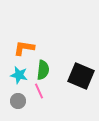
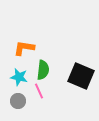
cyan star: moved 2 px down
